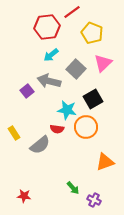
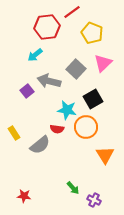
cyan arrow: moved 16 px left
orange triangle: moved 7 px up; rotated 42 degrees counterclockwise
